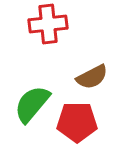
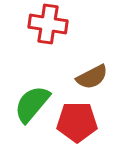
red cross: rotated 15 degrees clockwise
